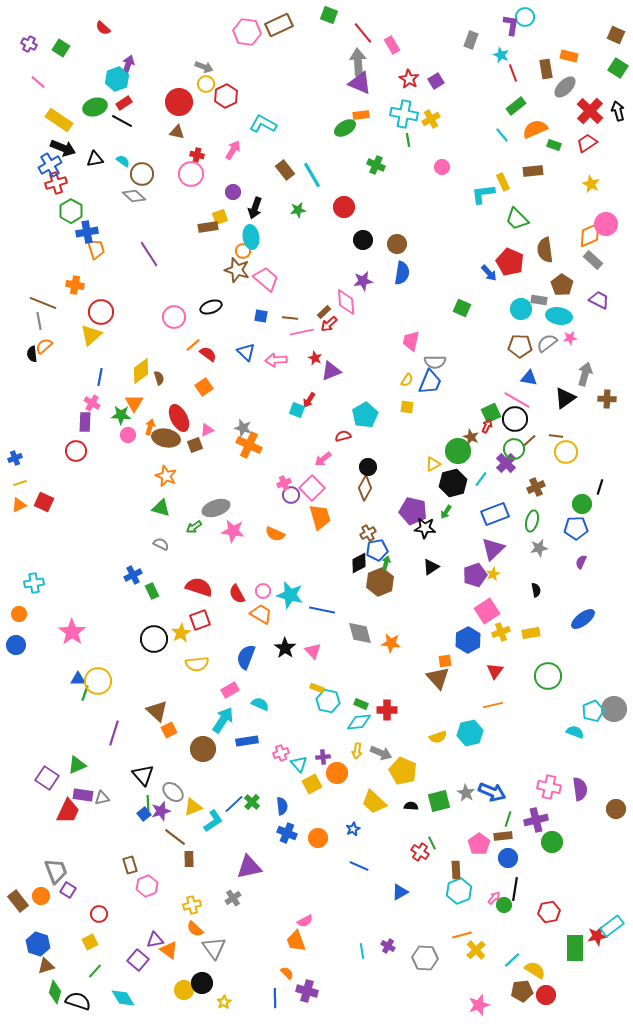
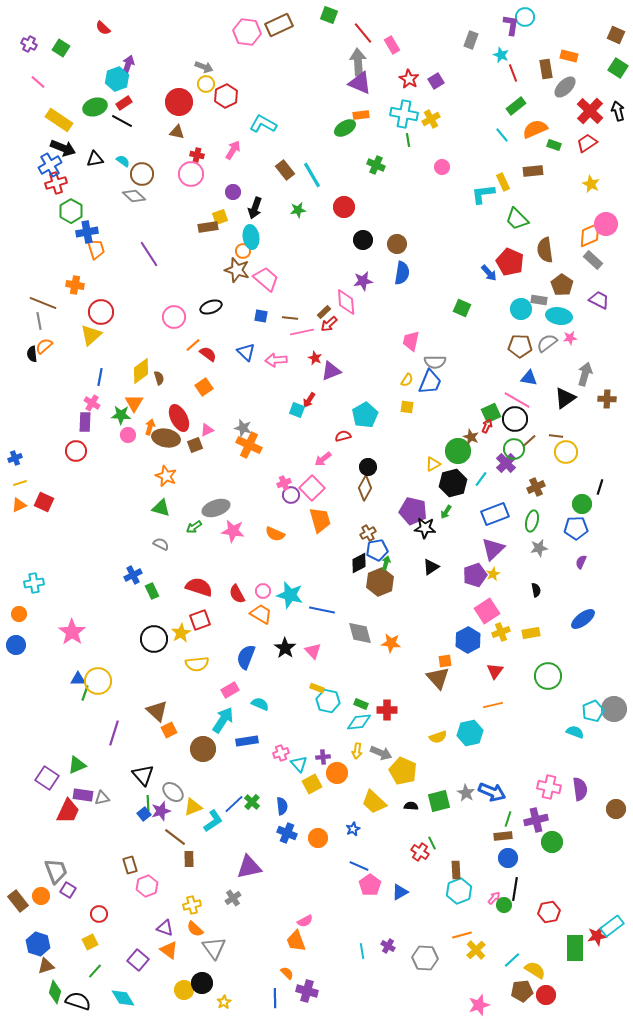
orange trapezoid at (320, 517): moved 3 px down
pink pentagon at (479, 844): moved 109 px left, 41 px down
purple triangle at (155, 940): moved 10 px right, 12 px up; rotated 30 degrees clockwise
